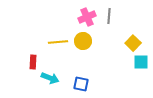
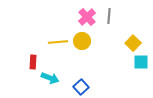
pink cross: rotated 18 degrees counterclockwise
yellow circle: moved 1 px left
blue square: moved 3 px down; rotated 35 degrees clockwise
